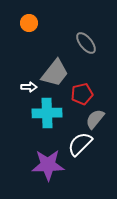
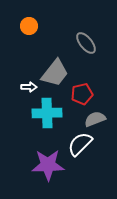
orange circle: moved 3 px down
gray semicircle: rotated 30 degrees clockwise
